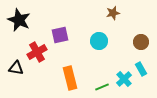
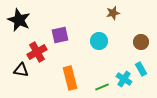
black triangle: moved 5 px right, 2 px down
cyan cross: rotated 14 degrees counterclockwise
